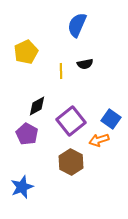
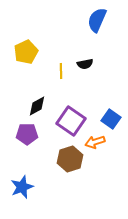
blue semicircle: moved 20 px right, 5 px up
purple square: rotated 16 degrees counterclockwise
purple pentagon: rotated 30 degrees counterclockwise
orange arrow: moved 4 px left, 2 px down
brown hexagon: moved 1 px left, 3 px up; rotated 15 degrees clockwise
